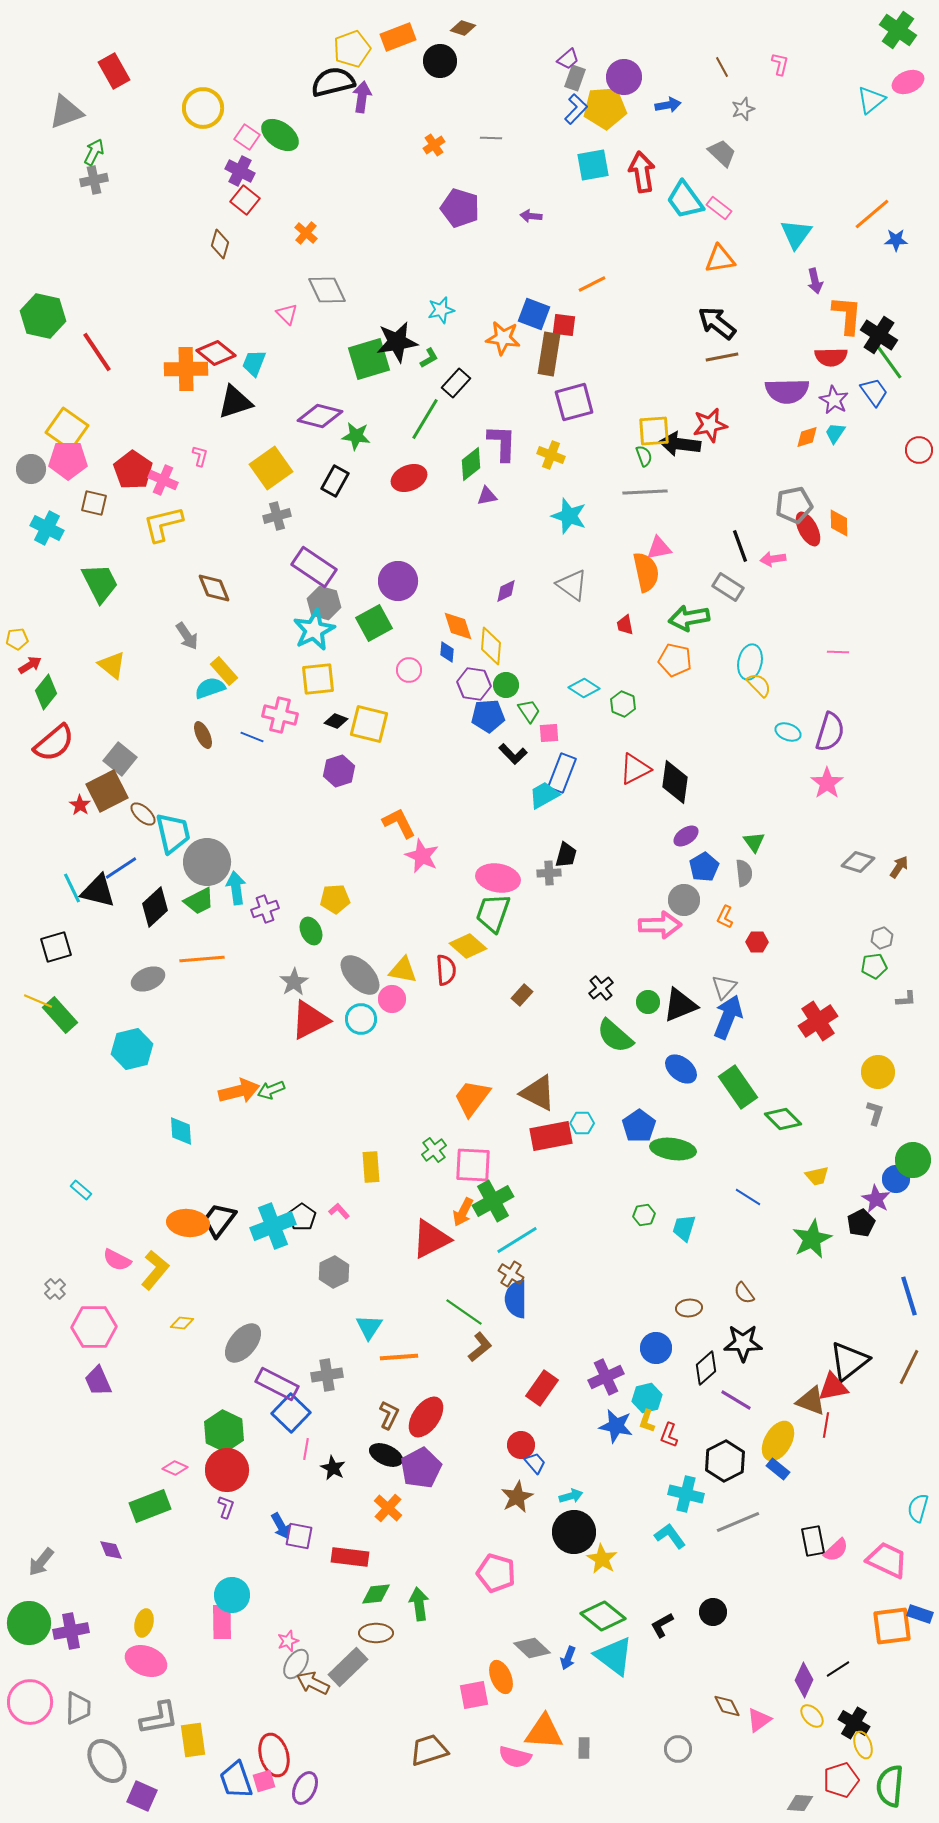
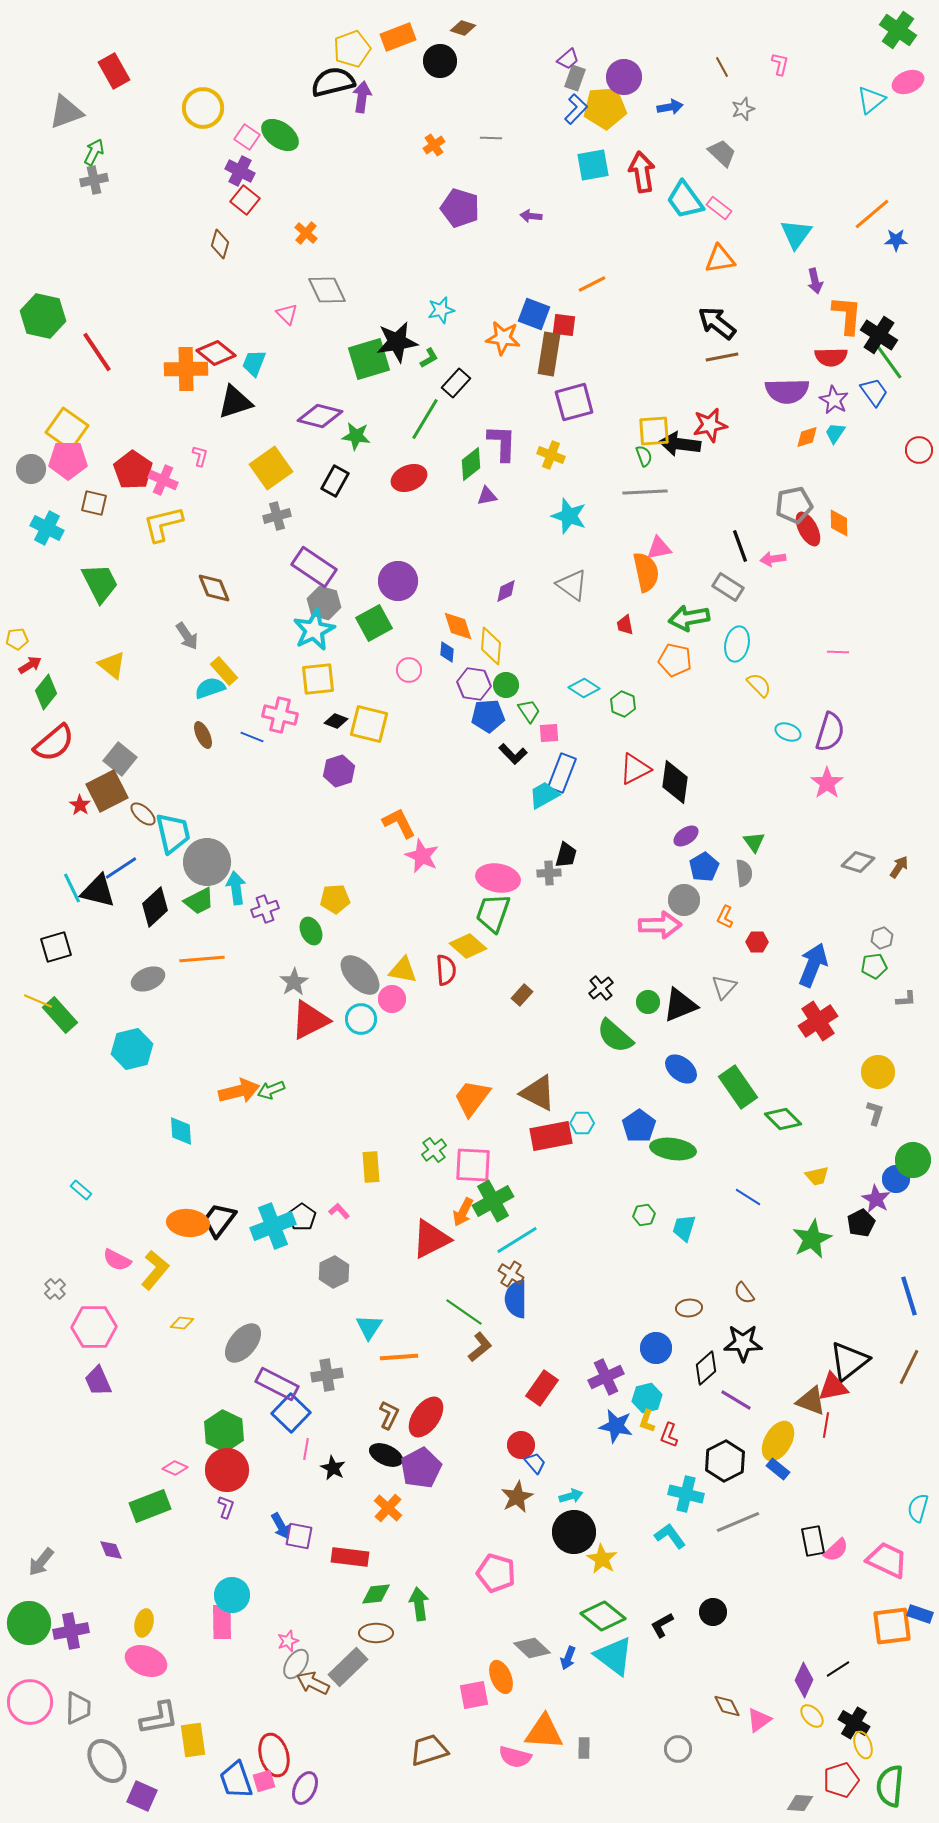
blue arrow at (668, 105): moved 2 px right, 2 px down
cyan ellipse at (750, 662): moved 13 px left, 18 px up
blue arrow at (728, 1017): moved 85 px right, 52 px up
